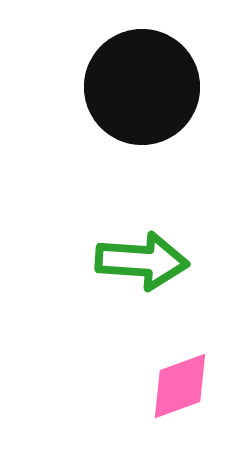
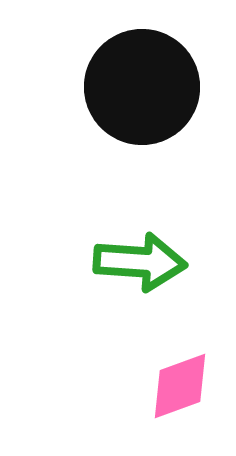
green arrow: moved 2 px left, 1 px down
